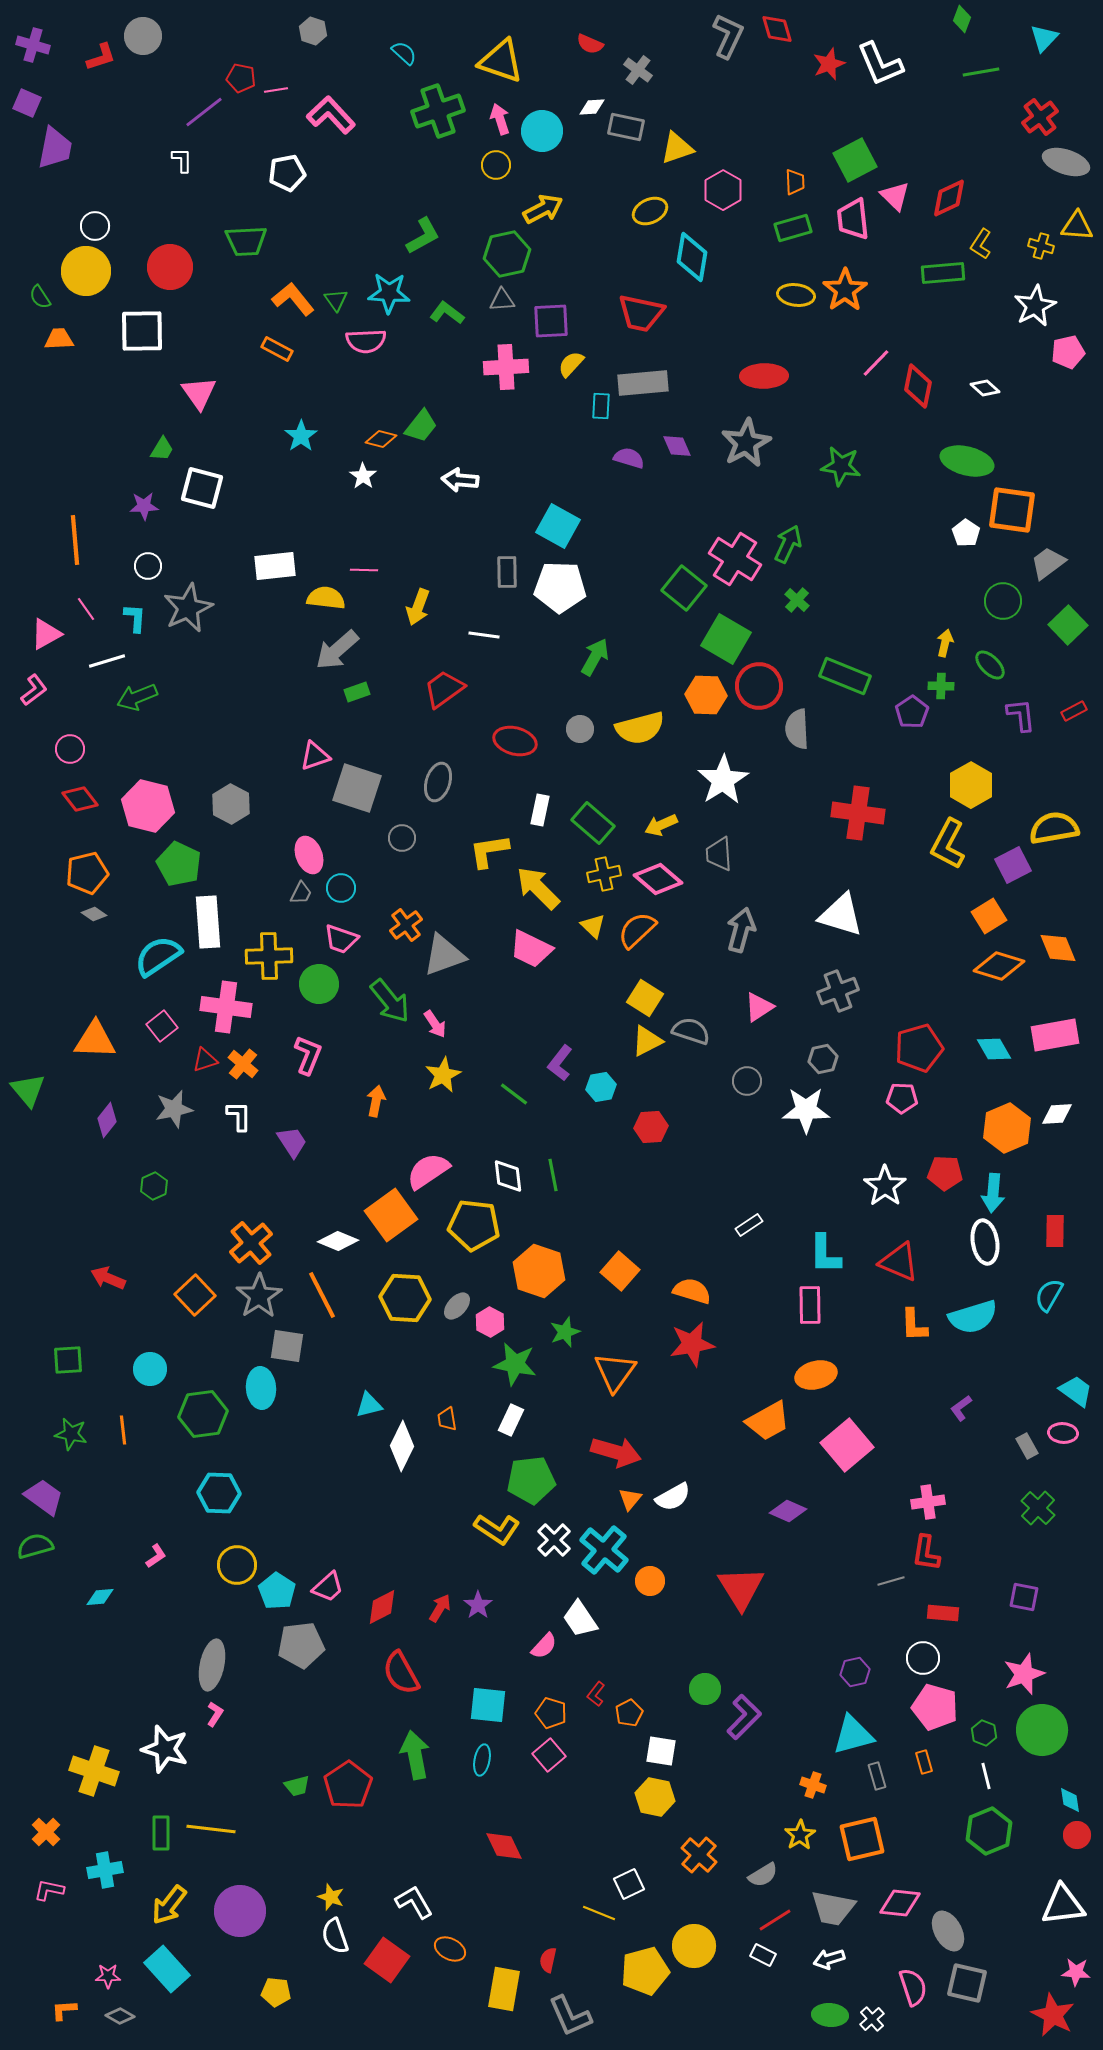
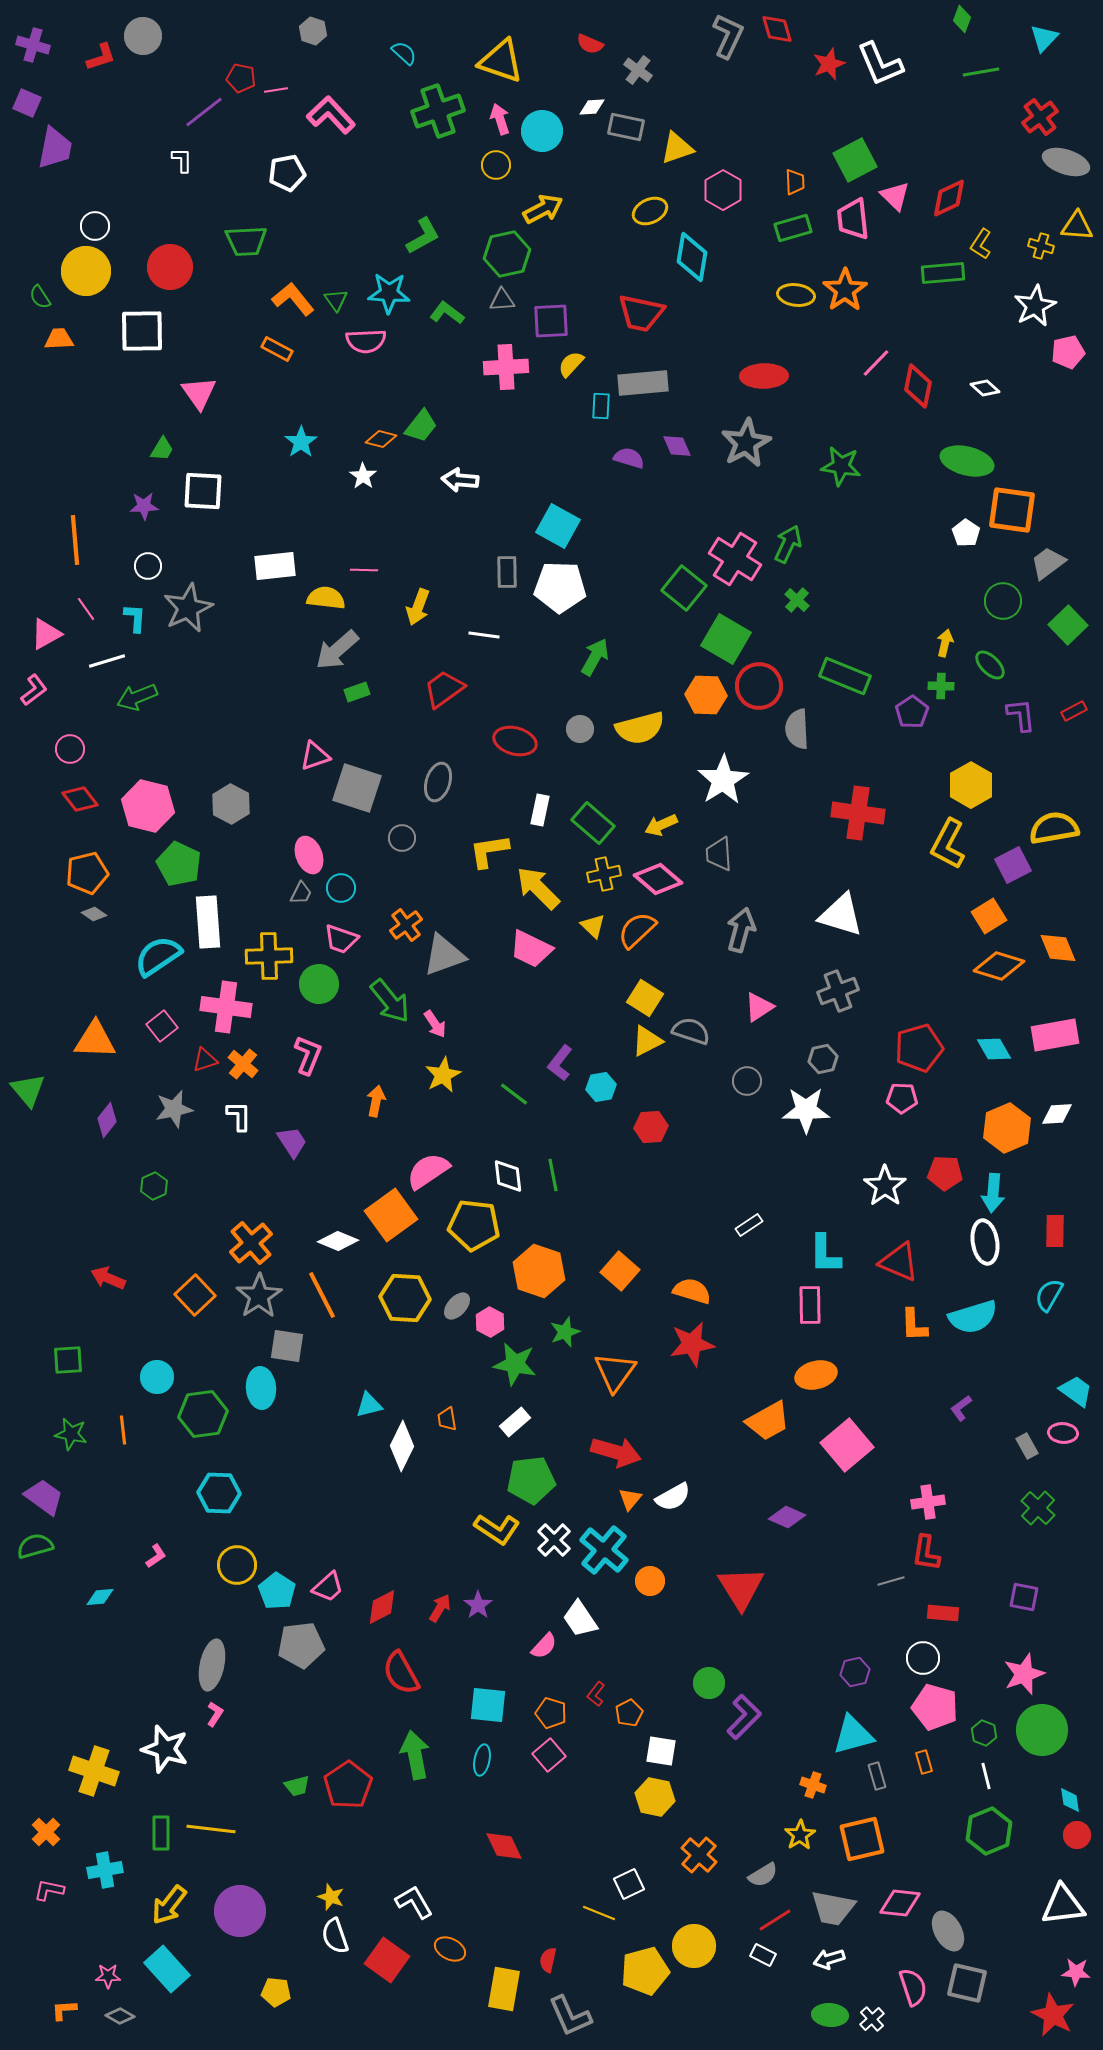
cyan star at (301, 436): moved 6 px down
white square at (202, 488): moved 1 px right, 3 px down; rotated 12 degrees counterclockwise
cyan circle at (150, 1369): moved 7 px right, 8 px down
white rectangle at (511, 1420): moved 4 px right, 2 px down; rotated 24 degrees clockwise
purple diamond at (788, 1511): moved 1 px left, 6 px down
green circle at (705, 1689): moved 4 px right, 6 px up
